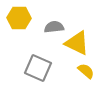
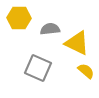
gray semicircle: moved 4 px left, 2 px down
